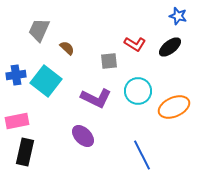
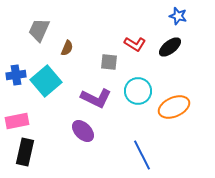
brown semicircle: rotated 70 degrees clockwise
gray square: moved 1 px down; rotated 12 degrees clockwise
cyan square: rotated 12 degrees clockwise
purple ellipse: moved 5 px up
